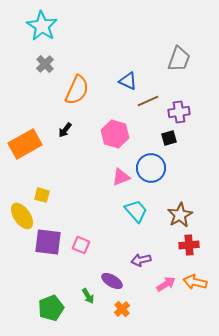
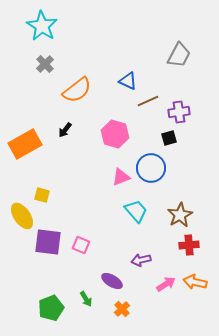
gray trapezoid: moved 4 px up; rotated 8 degrees clockwise
orange semicircle: rotated 28 degrees clockwise
green arrow: moved 2 px left, 3 px down
